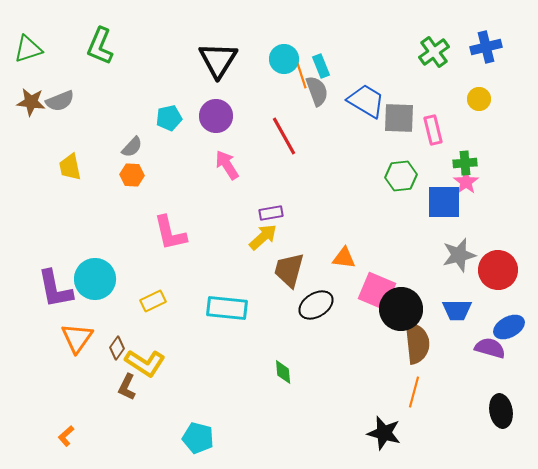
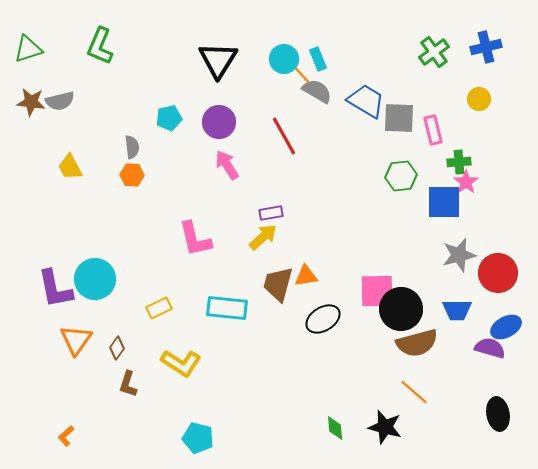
cyan rectangle at (321, 66): moved 3 px left, 7 px up
orange line at (301, 74): rotated 24 degrees counterclockwise
gray semicircle at (317, 91): rotated 40 degrees counterclockwise
gray semicircle at (60, 101): rotated 8 degrees clockwise
purple circle at (216, 116): moved 3 px right, 6 px down
gray semicircle at (132, 147): rotated 50 degrees counterclockwise
green cross at (465, 163): moved 6 px left, 1 px up
yellow trapezoid at (70, 167): rotated 16 degrees counterclockwise
pink L-shape at (170, 233): moved 25 px right, 6 px down
orange triangle at (344, 258): moved 38 px left, 18 px down; rotated 15 degrees counterclockwise
brown trapezoid at (289, 270): moved 11 px left, 14 px down
red circle at (498, 270): moved 3 px down
pink square at (377, 291): rotated 24 degrees counterclockwise
yellow rectangle at (153, 301): moved 6 px right, 7 px down
black ellipse at (316, 305): moved 7 px right, 14 px down
blue ellipse at (509, 327): moved 3 px left
orange triangle at (77, 338): moved 1 px left, 2 px down
brown semicircle at (417, 343): rotated 81 degrees clockwise
yellow L-shape at (145, 363): moved 36 px right
green diamond at (283, 372): moved 52 px right, 56 px down
brown L-shape at (127, 387): moved 1 px right, 3 px up; rotated 8 degrees counterclockwise
orange line at (414, 392): rotated 64 degrees counterclockwise
black ellipse at (501, 411): moved 3 px left, 3 px down
black star at (384, 433): moved 1 px right, 6 px up
